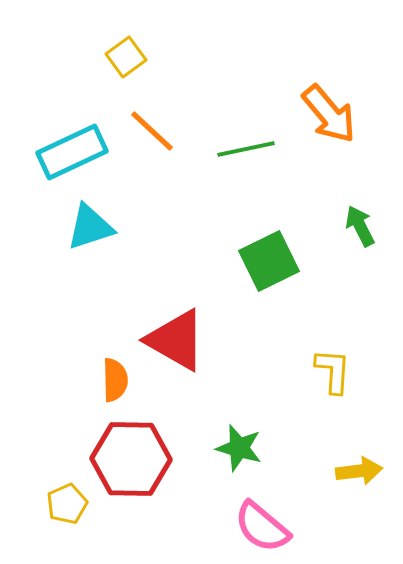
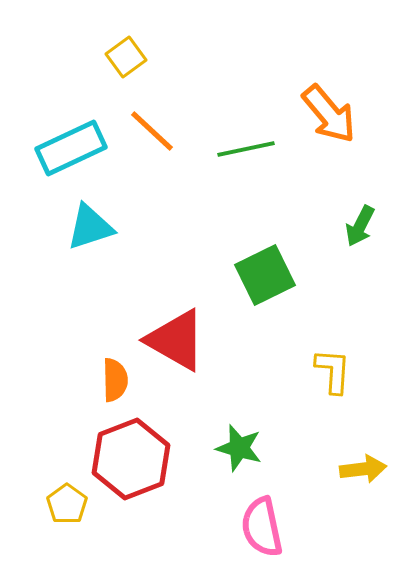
cyan rectangle: moved 1 px left, 4 px up
green arrow: rotated 126 degrees counterclockwise
green square: moved 4 px left, 14 px down
red hexagon: rotated 22 degrees counterclockwise
yellow arrow: moved 4 px right, 2 px up
yellow pentagon: rotated 12 degrees counterclockwise
pink semicircle: rotated 38 degrees clockwise
